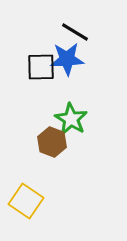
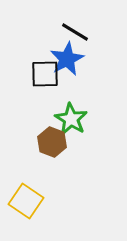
blue star: rotated 24 degrees counterclockwise
black square: moved 4 px right, 7 px down
